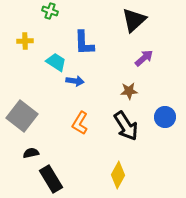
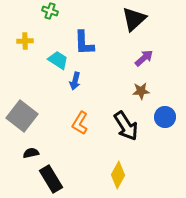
black triangle: moved 1 px up
cyan trapezoid: moved 2 px right, 2 px up
blue arrow: rotated 96 degrees clockwise
brown star: moved 12 px right
